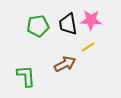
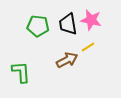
pink star: rotated 10 degrees clockwise
green pentagon: rotated 15 degrees clockwise
brown arrow: moved 2 px right, 4 px up
green L-shape: moved 5 px left, 4 px up
